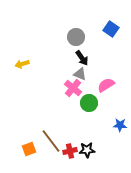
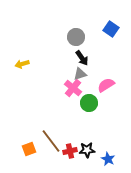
gray triangle: rotated 40 degrees counterclockwise
blue star: moved 12 px left, 34 px down; rotated 24 degrees clockwise
